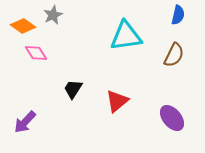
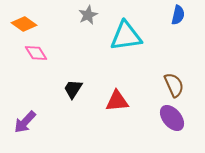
gray star: moved 35 px right
orange diamond: moved 1 px right, 2 px up
brown semicircle: moved 30 px down; rotated 50 degrees counterclockwise
red triangle: rotated 35 degrees clockwise
